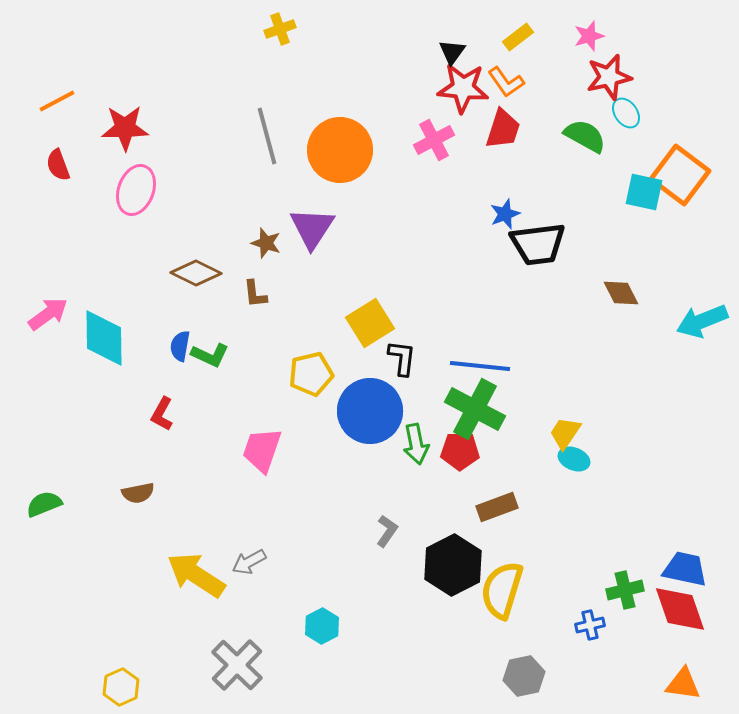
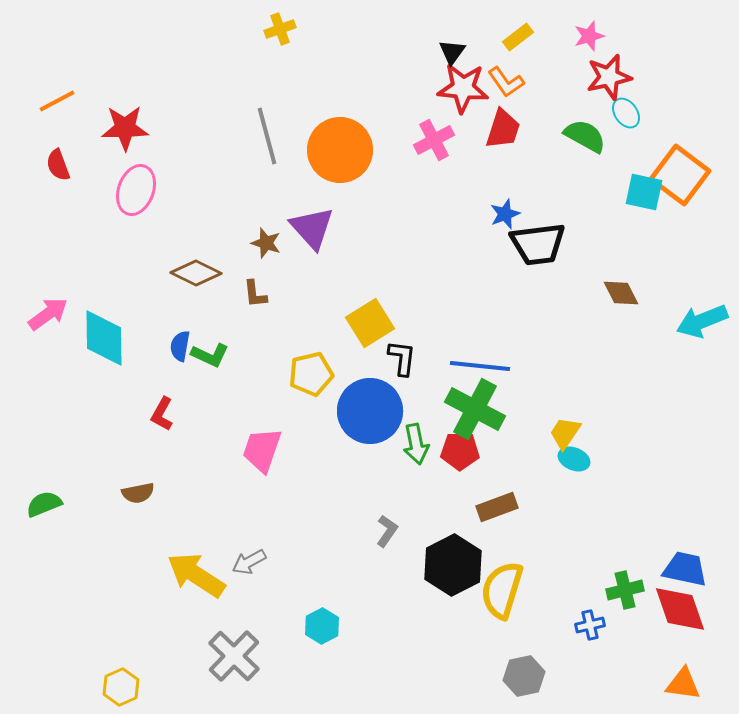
purple triangle at (312, 228): rotated 15 degrees counterclockwise
gray cross at (237, 665): moved 3 px left, 9 px up
